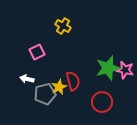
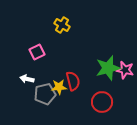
yellow cross: moved 1 px left, 1 px up
yellow star: rotated 21 degrees clockwise
